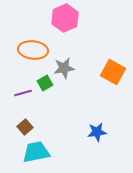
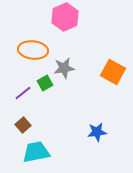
pink hexagon: moved 1 px up
purple line: rotated 24 degrees counterclockwise
brown square: moved 2 px left, 2 px up
